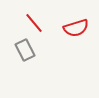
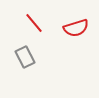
gray rectangle: moved 7 px down
